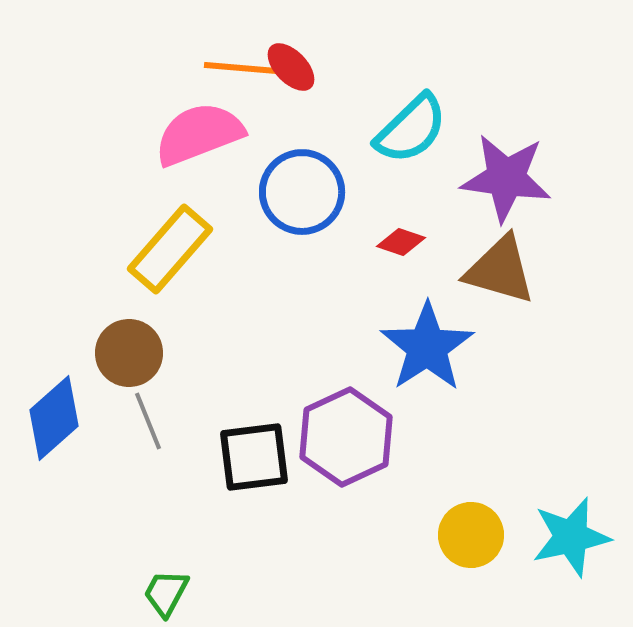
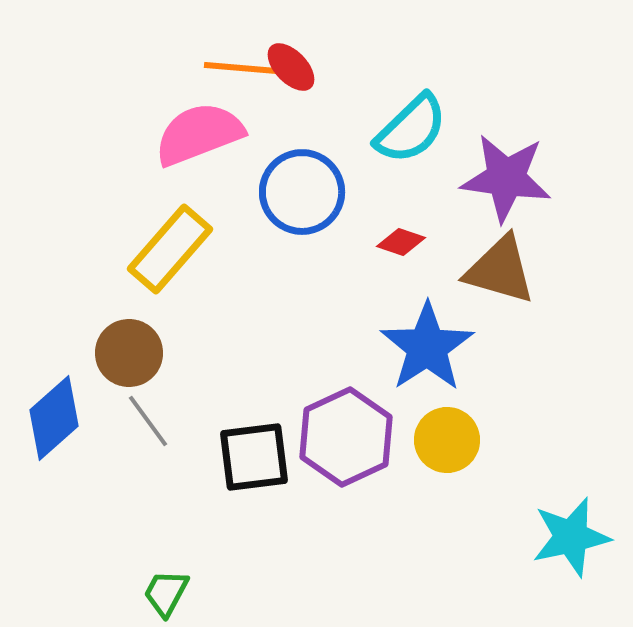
gray line: rotated 14 degrees counterclockwise
yellow circle: moved 24 px left, 95 px up
